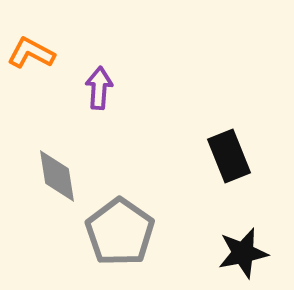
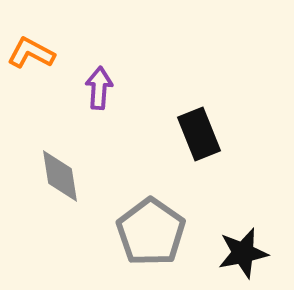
black rectangle: moved 30 px left, 22 px up
gray diamond: moved 3 px right
gray pentagon: moved 31 px right
